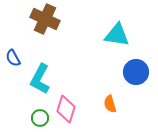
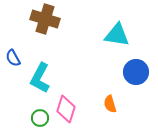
brown cross: rotated 8 degrees counterclockwise
cyan L-shape: moved 1 px up
